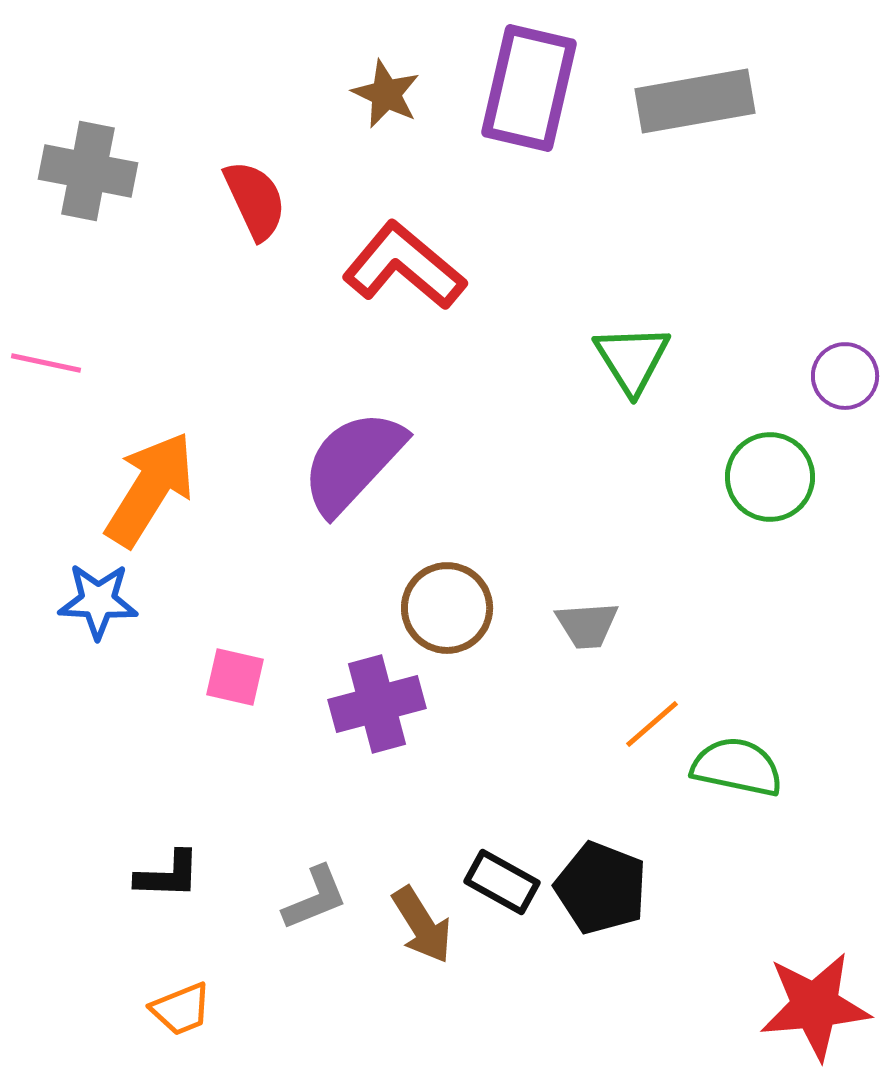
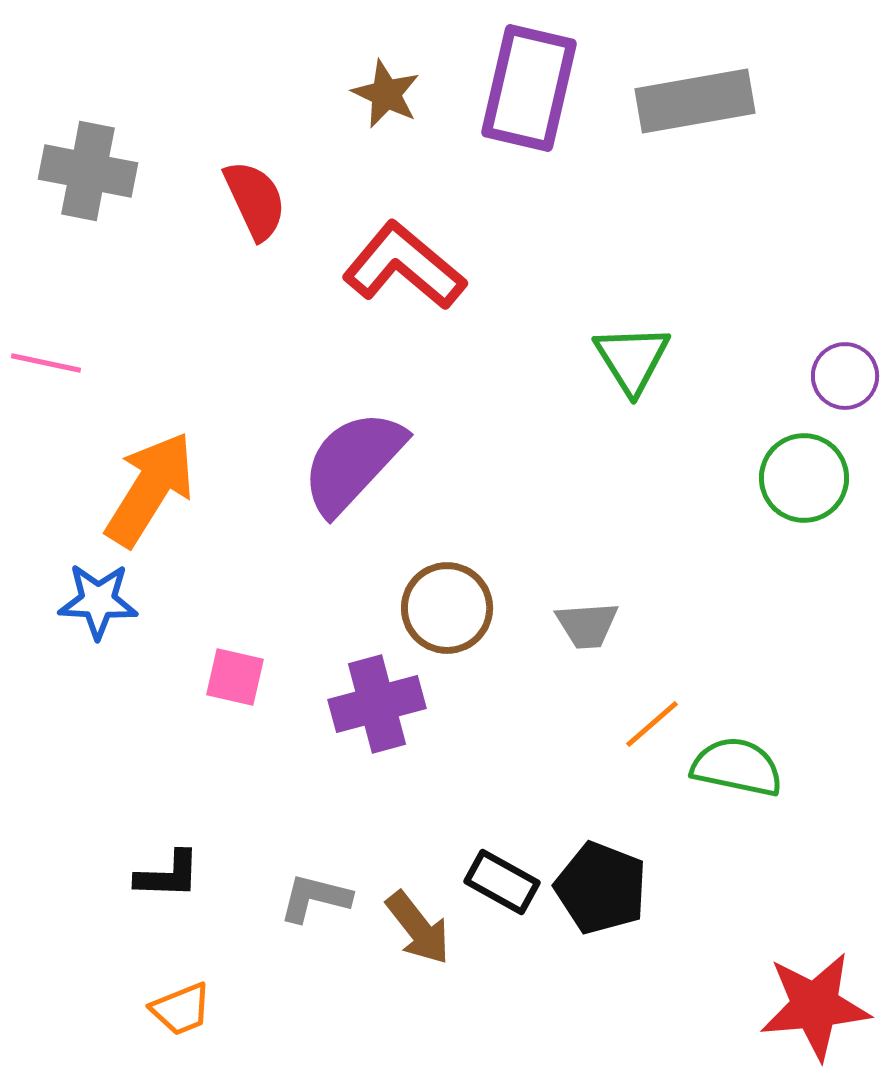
green circle: moved 34 px right, 1 px down
gray L-shape: rotated 144 degrees counterclockwise
brown arrow: moved 4 px left, 3 px down; rotated 6 degrees counterclockwise
